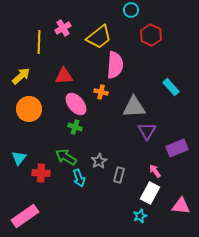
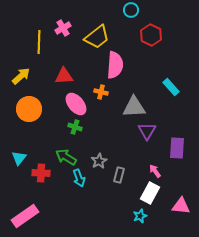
yellow trapezoid: moved 2 px left
purple rectangle: rotated 65 degrees counterclockwise
